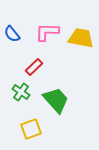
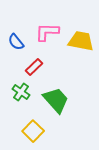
blue semicircle: moved 4 px right, 8 px down
yellow trapezoid: moved 3 px down
yellow square: moved 2 px right, 2 px down; rotated 25 degrees counterclockwise
